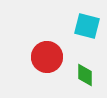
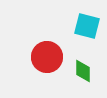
green diamond: moved 2 px left, 4 px up
